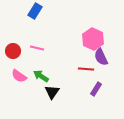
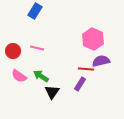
purple semicircle: moved 4 px down; rotated 102 degrees clockwise
purple rectangle: moved 16 px left, 5 px up
